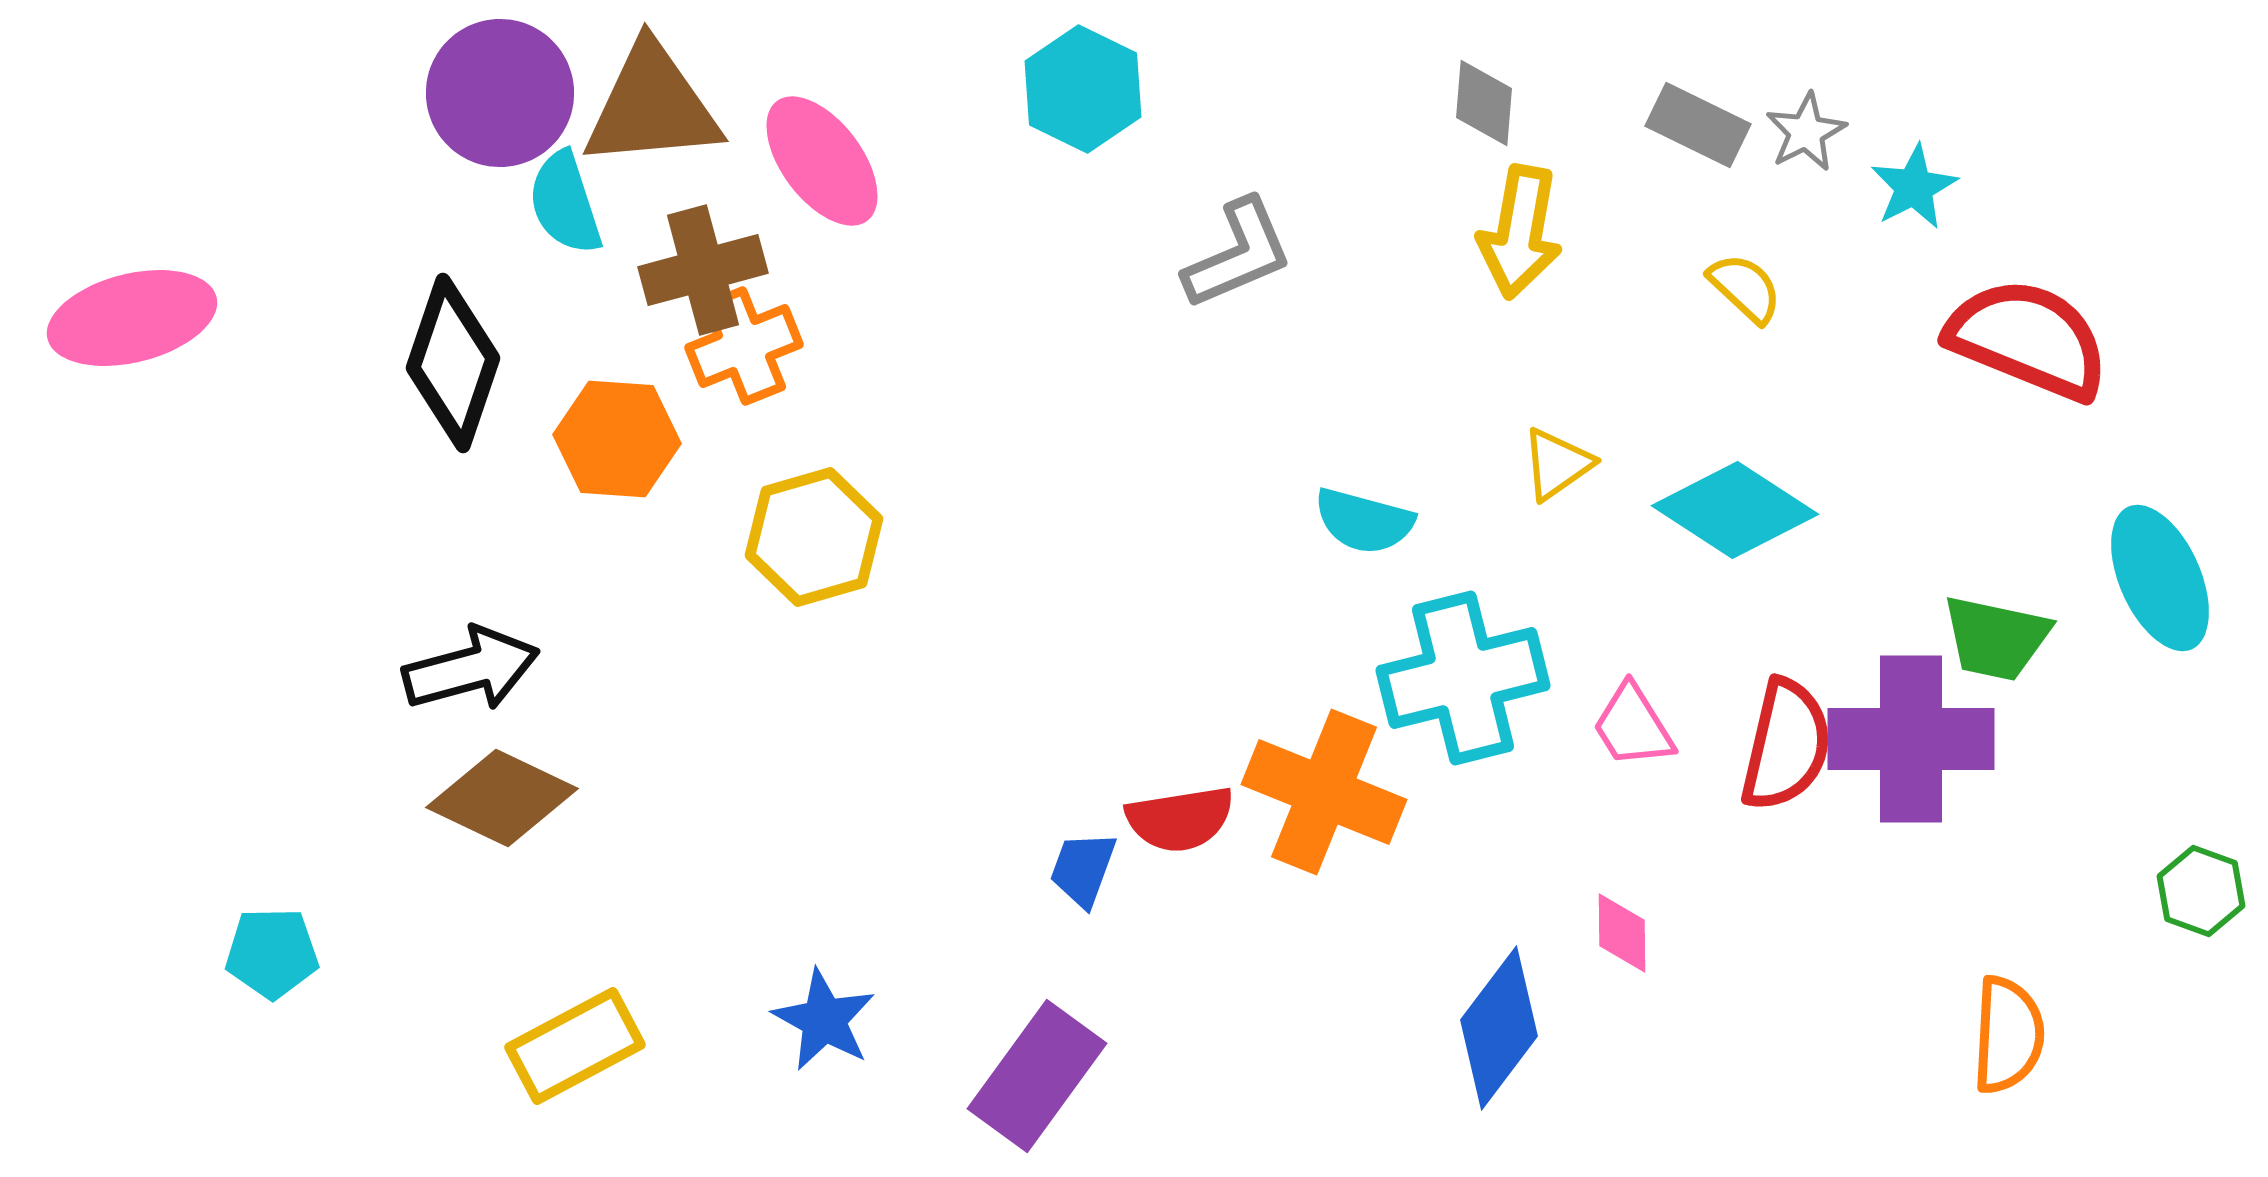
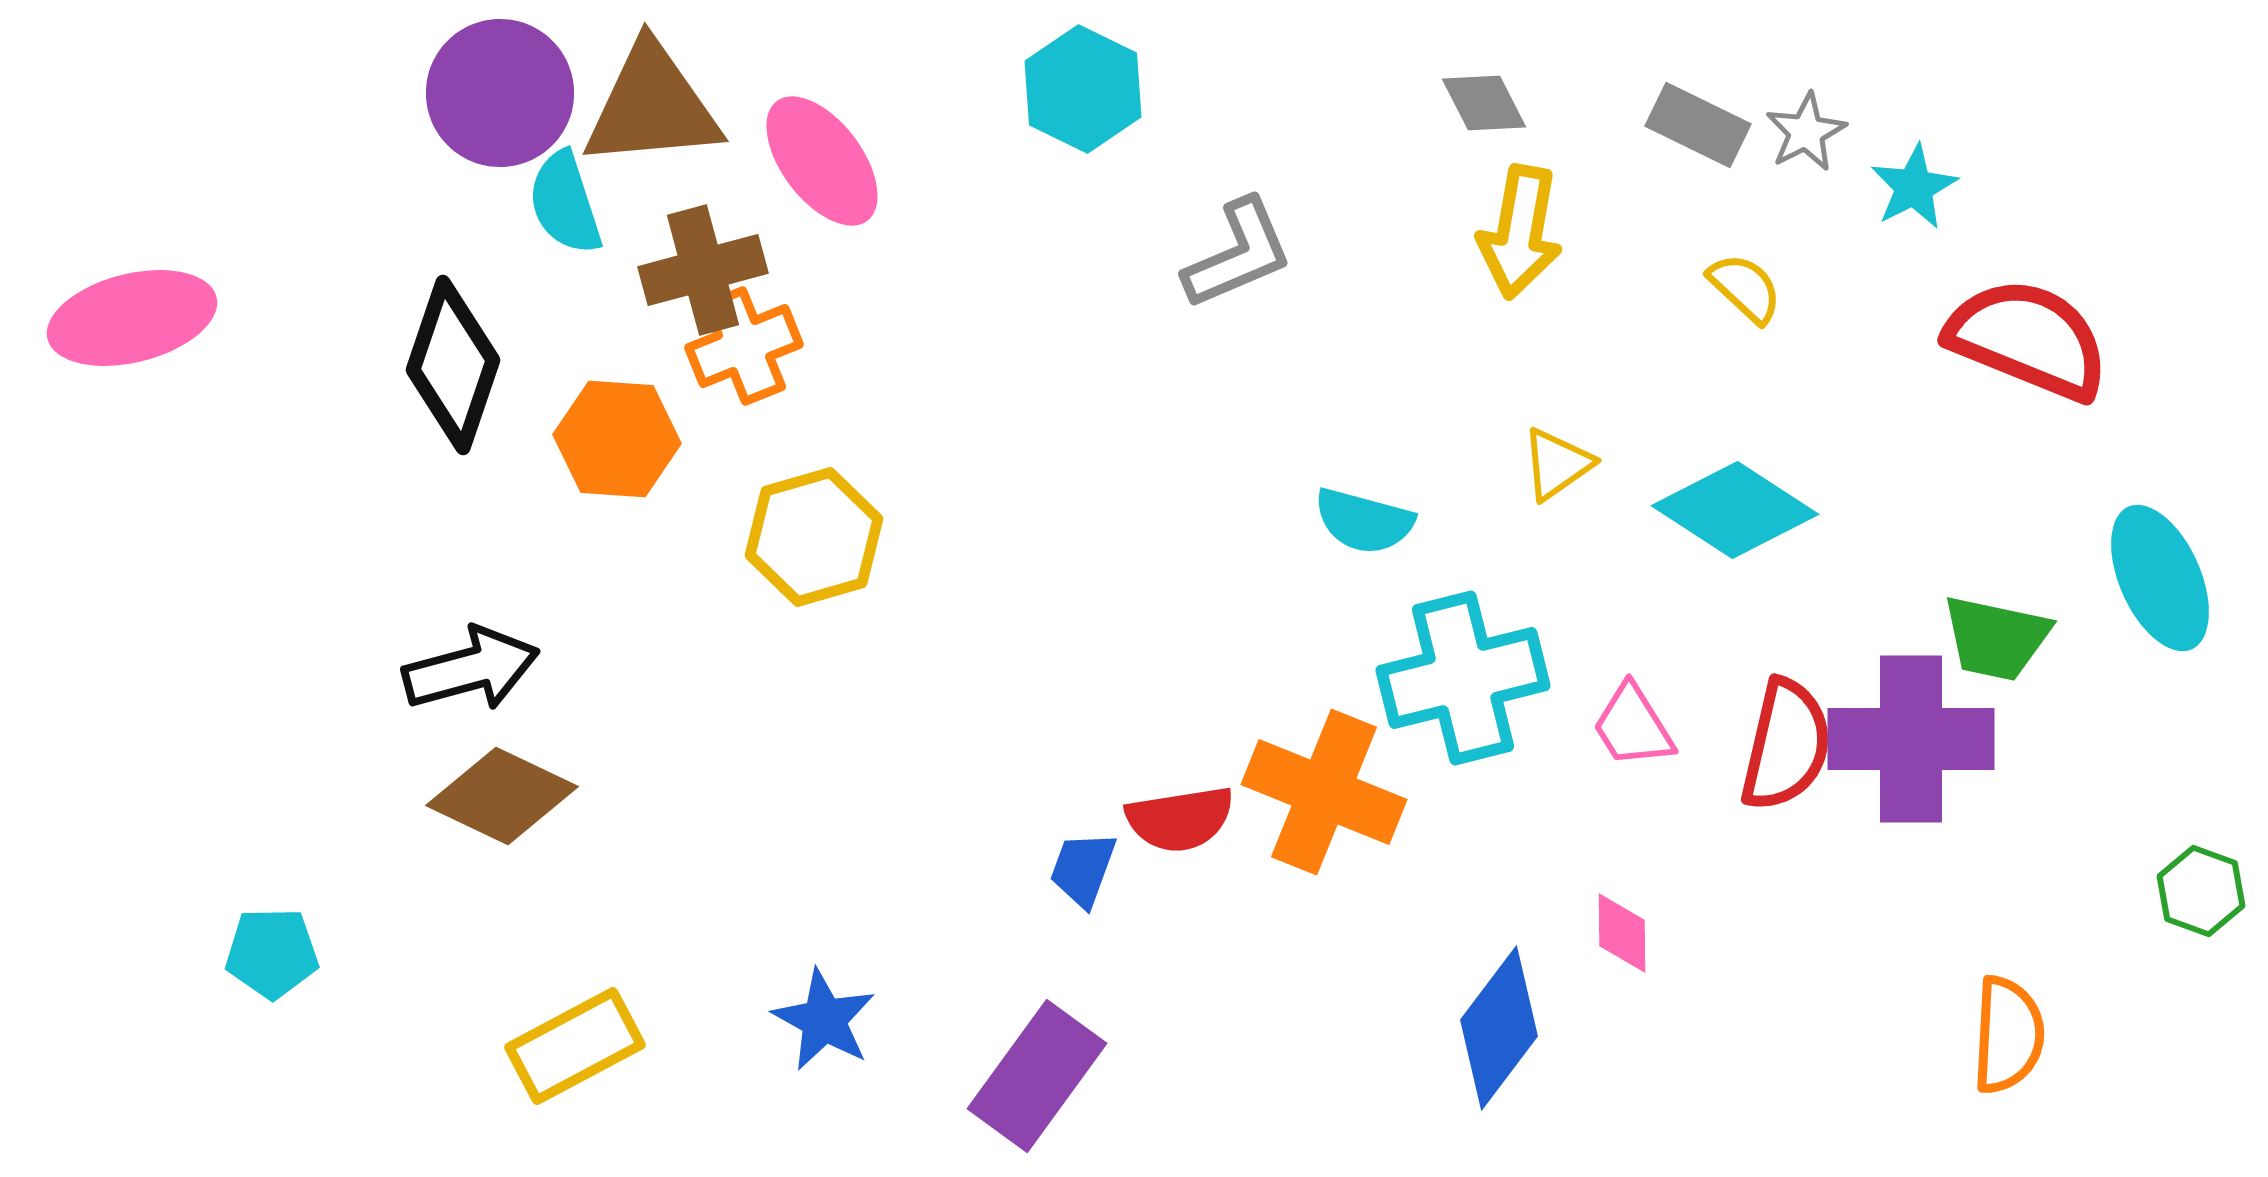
gray diamond at (1484, 103): rotated 32 degrees counterclockwise
black diamond at (453, 363): moved 2 px down
brown diamond at (502, 798): moved 2 px up
